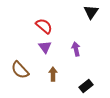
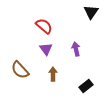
purple triangle: moved 1 px right, 2 px down
